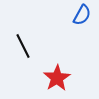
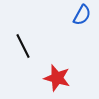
red star: rotated 24 degrees counterclockwise
